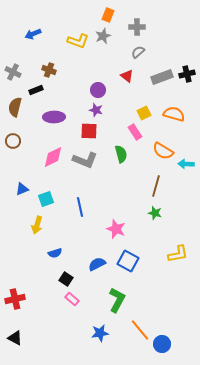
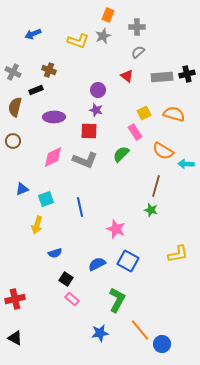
gray rectangle at (162, 77): rotated 15 degrees clockwise
green semicircle at (121, 154): rotated 120 degrees counterclockwise
green star at (155, 213): moved 4 px left, 3 px up
